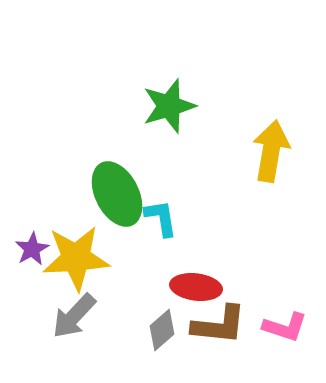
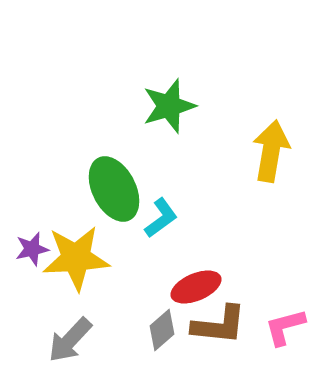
green ellipse: moved 3 px left, 5 px up
cyan L-shape: rotated 63 degrees clockwise
purple star: rotated 16 degrees clockwise
red ellipse: rotated 30 degrees counterclockwise
gray arrow: moved 4 px left, 24 px down
pink L-shape: rotated 147 degrees clockwise
